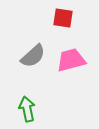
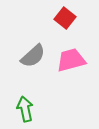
red square: moved 2 px right; rotated 30 degrees clockwise
green arrow: moved 2 px left
